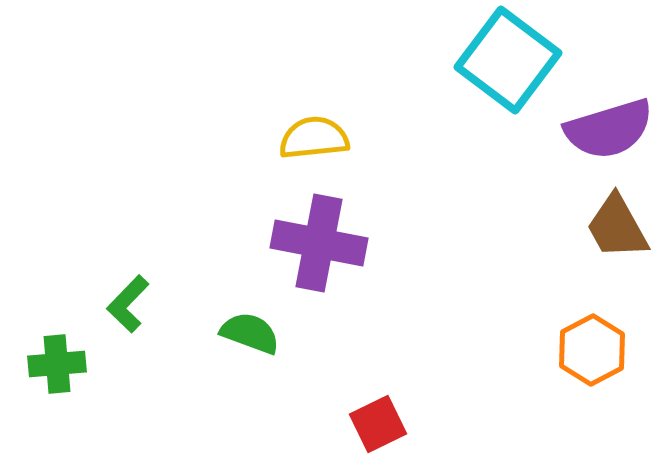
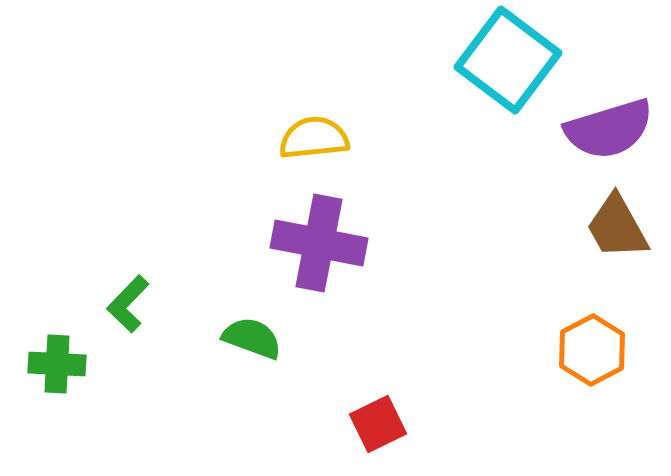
green semicircle: moved 2 px right, 5 px down
green cross: rotated 8 degrees clockwise
